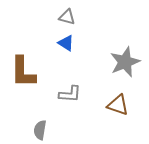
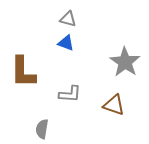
gray triangle: moved 1 px right, 2 px down
blue triangle: rotated 12 degrees counterclockwise
gray star: rotated 16 degrees counterclockwise
brown triangle: moved 4 px left
gray semicircle: moved 2 px right, 1 px up
